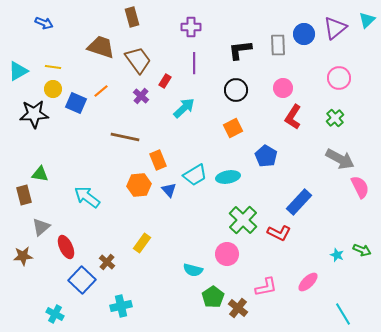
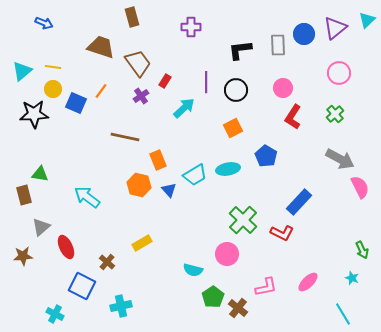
brown trapezoid at (138, 60): moved 3 px down
purple line at (194, 63): moved 12 px right, 19 px down
cyan triangle at (18, 71): moved 4 px right; rotated 10 degrees counterclockwise
pink circle at (339, 78): moved 5 px up
orange line at (101, 91): rotated 14 degrees counterclockwise
purple cross at (141, 96): rotated 14 degrees clockwise
green cross at (335, 118): moved 4 px up
cyan ellipse at (228, 177): moved 8 px up
orange hexagon at (139, 185): rotated 20 degrees clockwise
red L-shape at (279, 233): moved 3 px right
yellow rectangle at (142, 243): rotated 24 degrees clockwise
green arrow at (362, 250): rotated 42 degrees clockwise
cyan star at (337, 255): moved 15 px right, 23 px down
blue square at (82, 280): moved 6 px down; rotated 16 degrees counterclockwise
